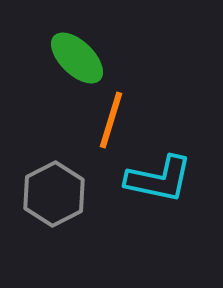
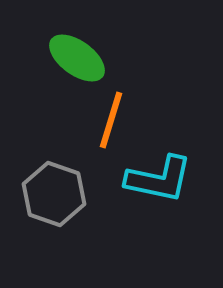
green ellipse: rotated 8 degrees counterclockwise
gray hexagon: rotated 14 degrees counterclockwise
